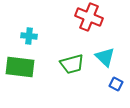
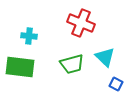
red cross: moved 8 px left, 6 px down
